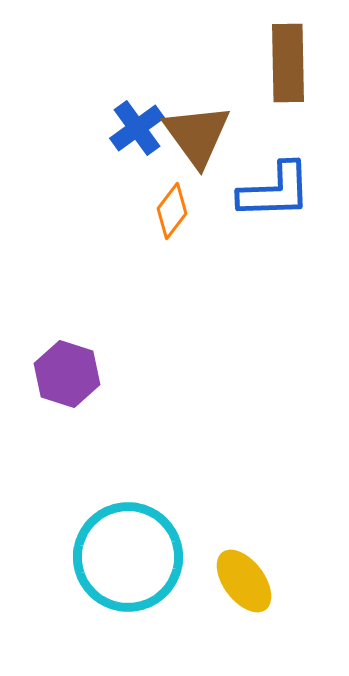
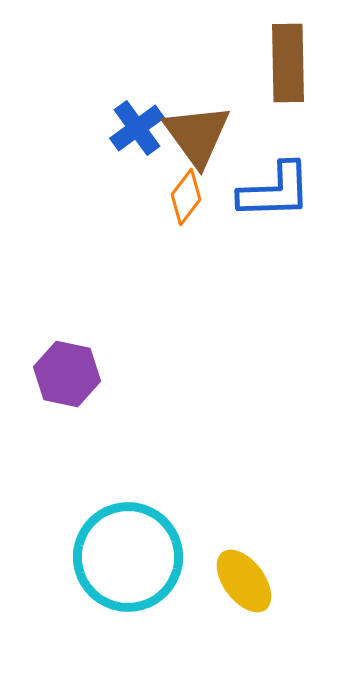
orange diamond: moved 14 px right, 14 px up
purple hexagon: rotated 6 degrees counterclockwise
